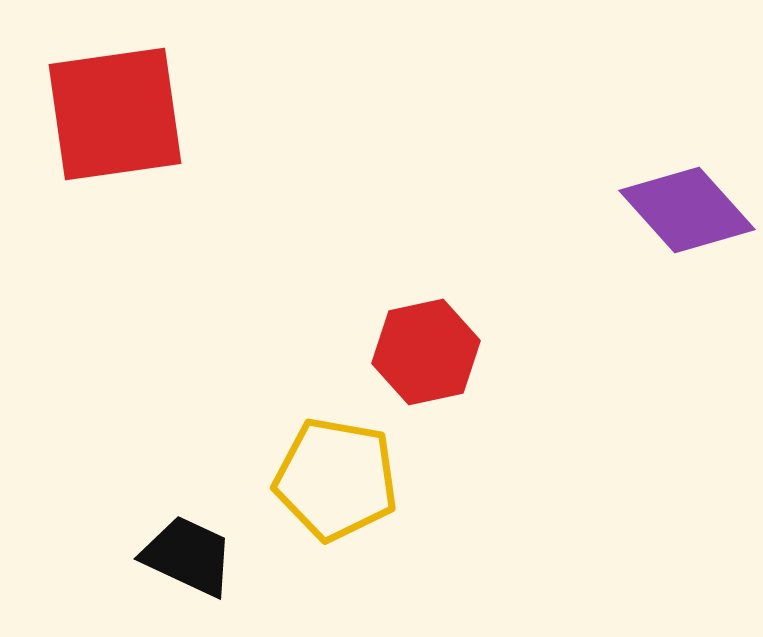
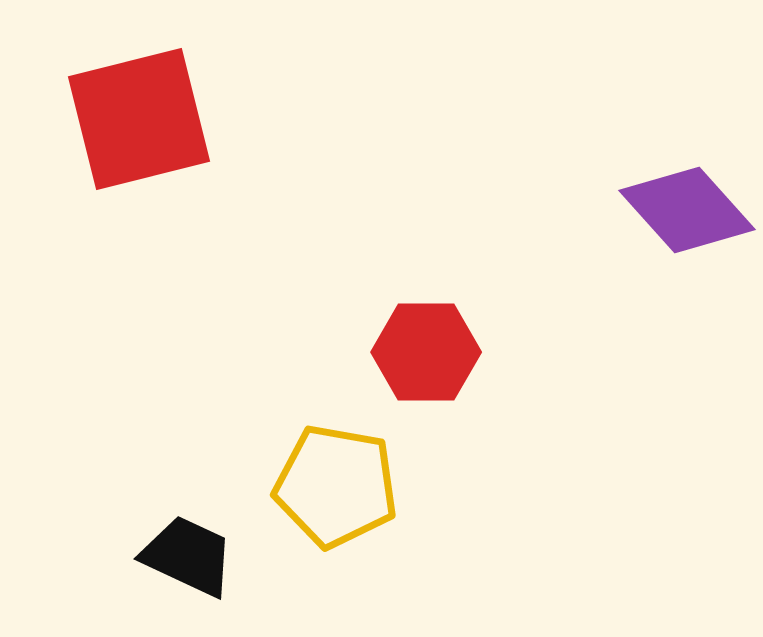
red square: moved 24 px right, 5 px down; rotated 6 degrees counterclockwise
red hexagon: rotated 12 degrees clockwise
yellow pentagon: moved 7 px down
